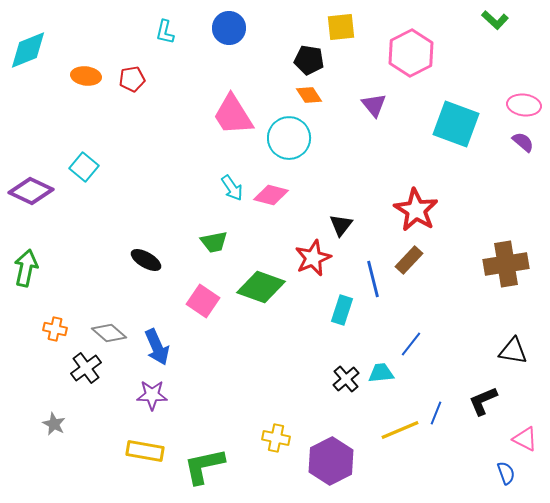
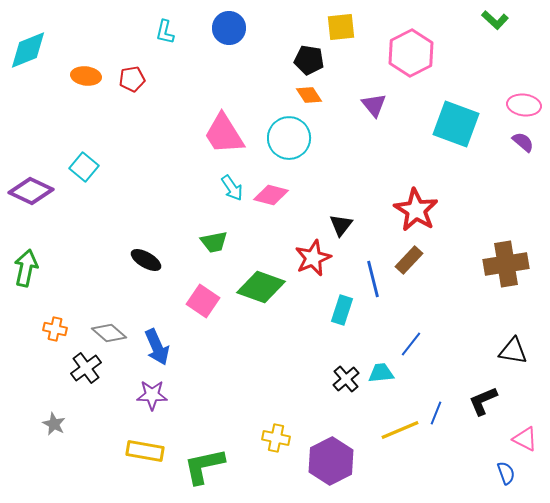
pink trapezoid at (233, 115): moved 9 px left, 19 px down
